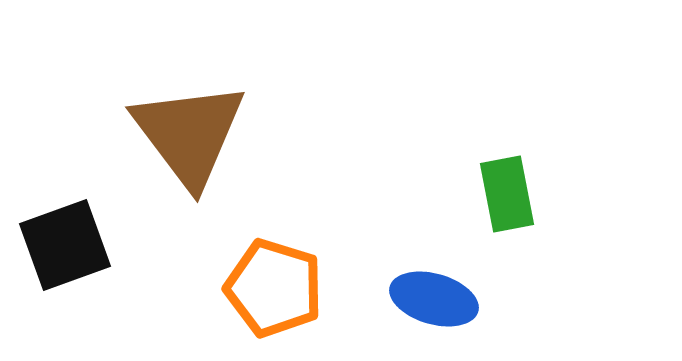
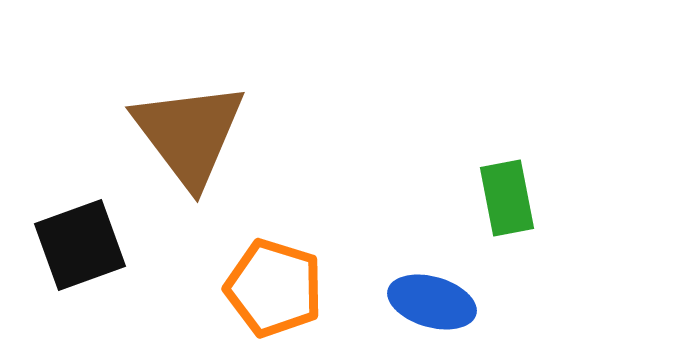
green rectangle: moved 4 px down
black square: moved 15 px right
blue ellipse: moved 2 px left, 3 px down
